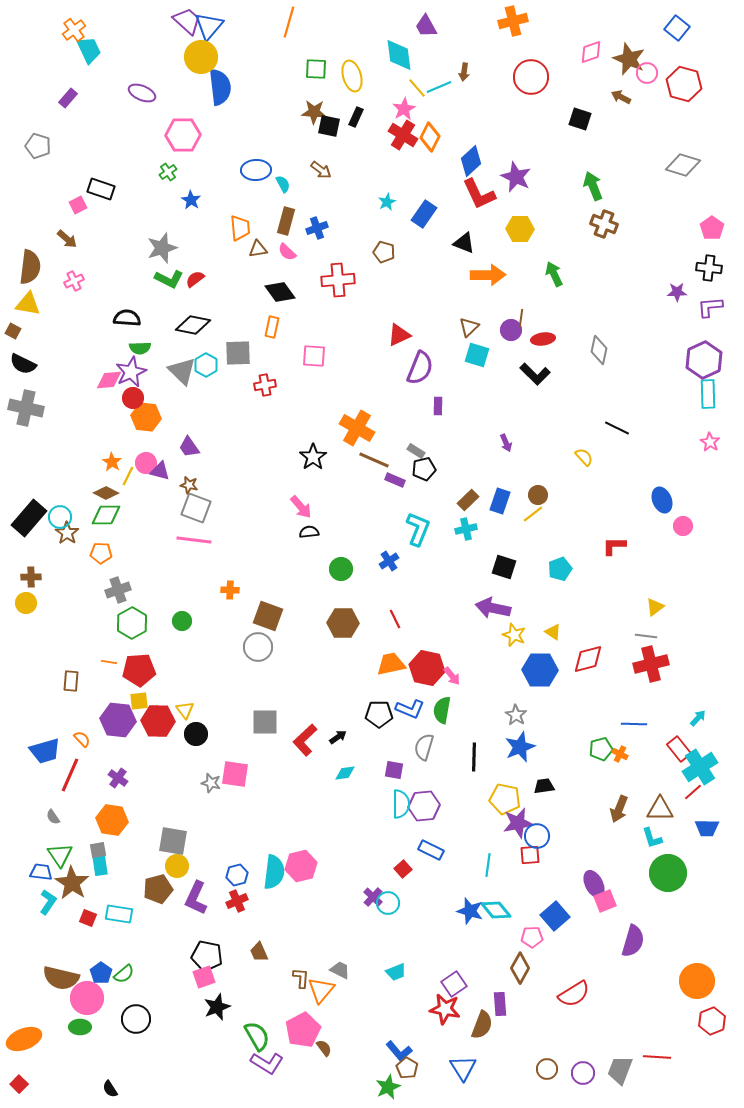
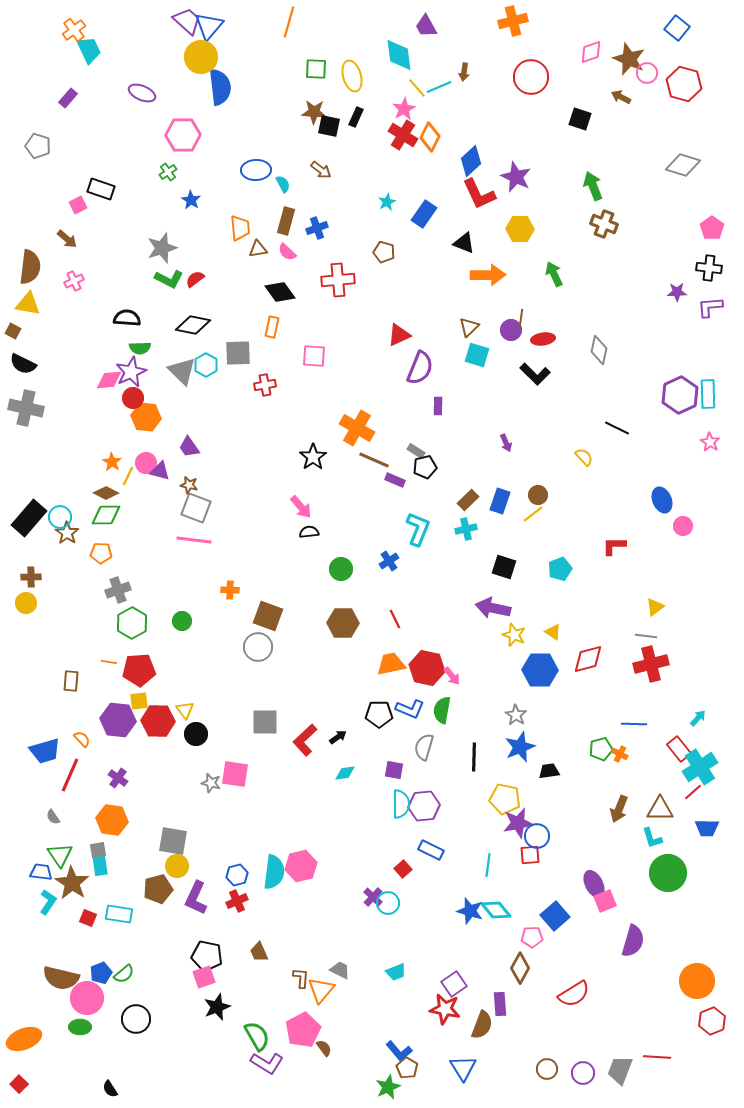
purple hexagon at (704, 360): moved 24 px left, 35 px down
black pentagon at (424, 469): moved 1 px right, 2 px up
black trapezoid at (544, 786): moved 5 px right, 15 px up
blue pentagon at (101, 973): rotated 15 degrees clockwise
